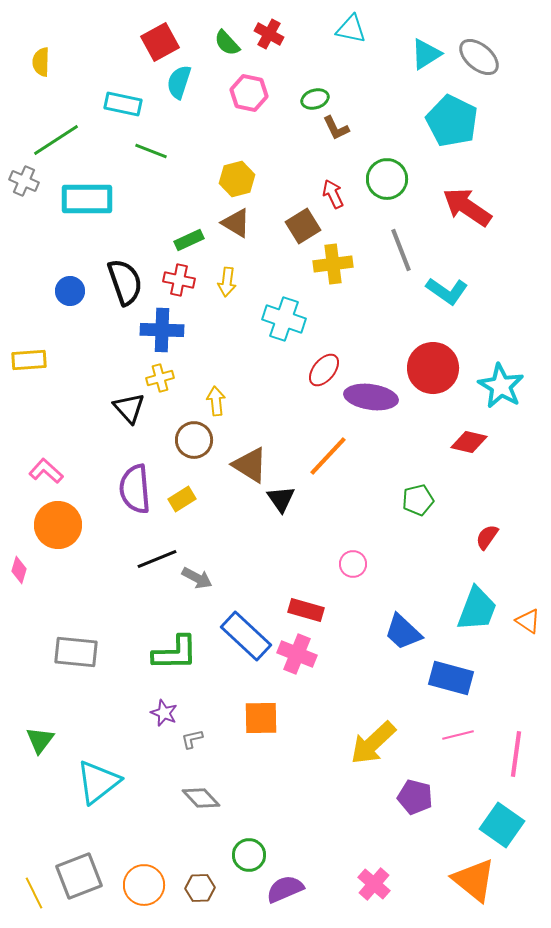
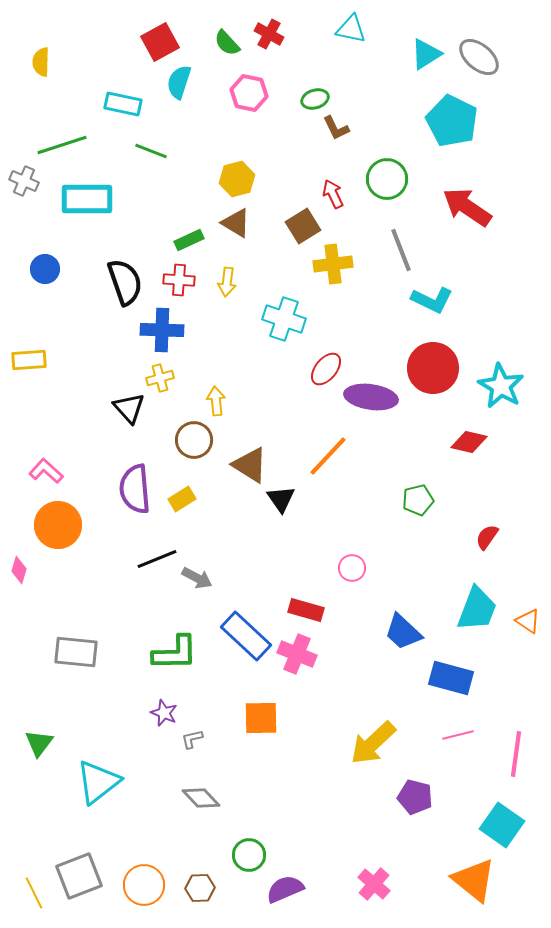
green line at (56, 140): moved 6 px right, 5 px down; rotated 15 degrees clockwise
red cross at (179, 280): rotated 8 degrees counterclockwise
blue circle at (70, 291): moved 25 px left, 22 px up
cyan L-shape at (447, 291): moved 15 px left, 9 px down; rotated 9 degrees counterclockwise
red ellipse at (324, 370): moved 2 px right, 1 px up
pink circle at (353, 564): moved 1 px left, 4 px down
green triangle at (40, 740): moved 1 px left, 3 px down
